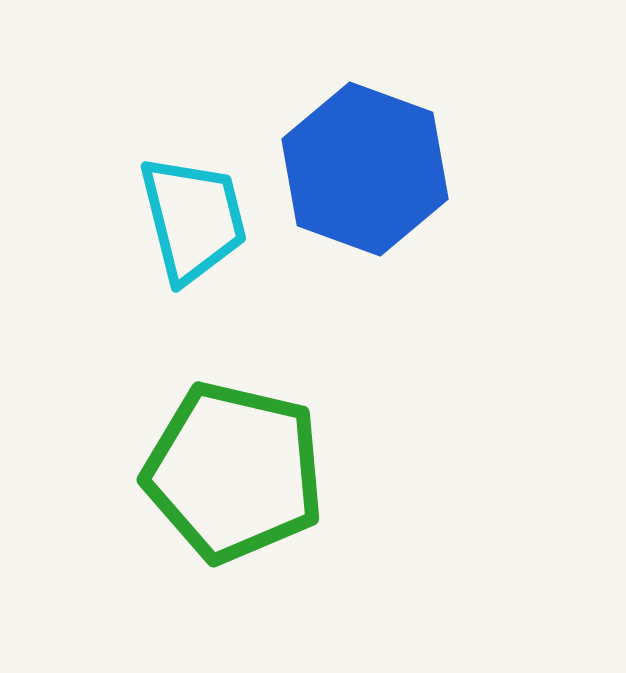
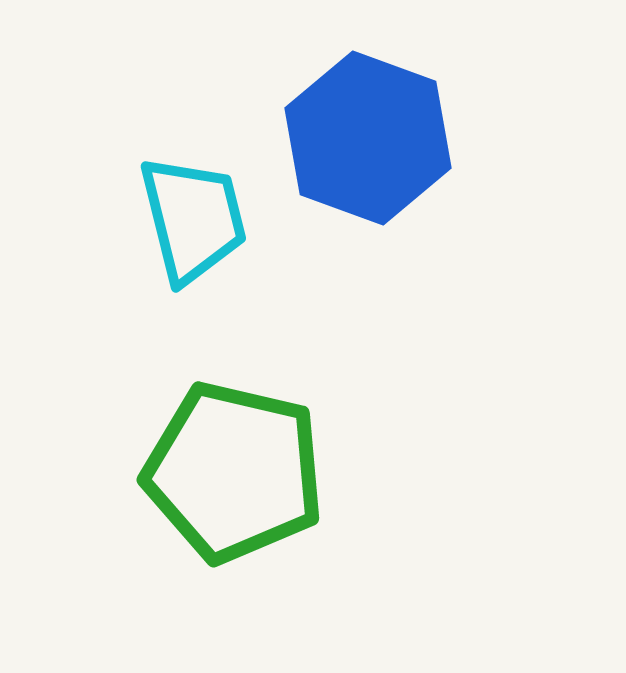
blue hexagon: moved 3 px right, 31 px up
